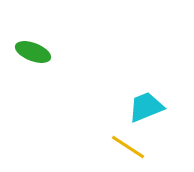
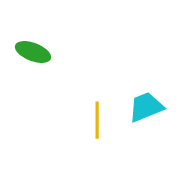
yellow line: moved 31 px left, 27 px up; rotated 57 degrees clockwise
